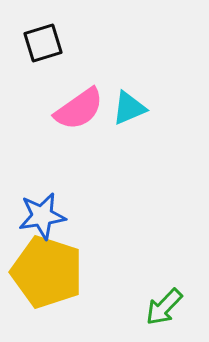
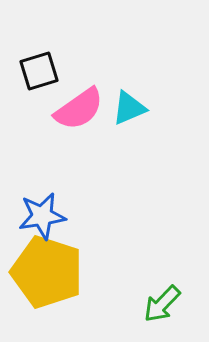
black square: moved 4 px left, 28 px down
green arrow: moved 2 px left, 3 px up
